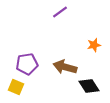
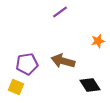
orange star: moved 4 px right, 4 px up
brown arrow: moved 2 px left, 6 px up
black diamond: moved 1 px right, 1 px up
